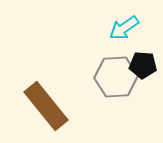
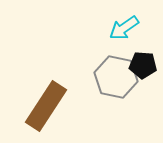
gray hexagon: rotated 15 degrees clockwise
brown rectangle: rotated 72 degrees clockwise
